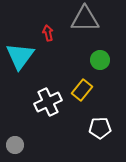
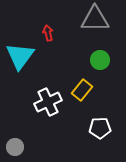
gray triangle: moved 10 px right
gray circle: moved 2 px down
